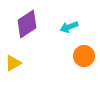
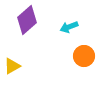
purple diamond: moved 4 px up; rotated 8 degrees counterclockwise
yellow triangle: moved 1 px left, 3 px down
